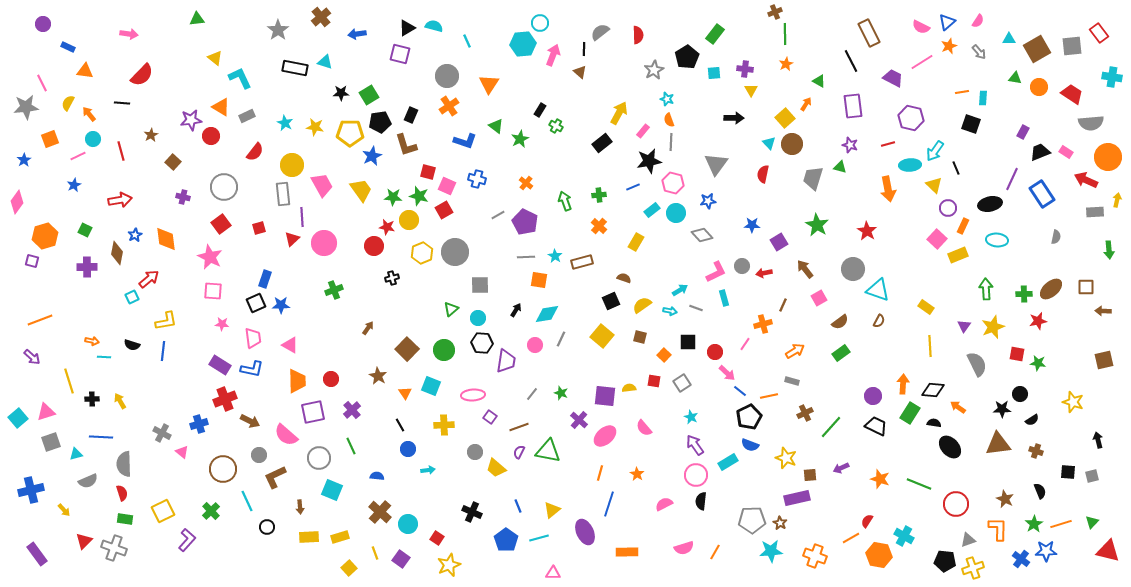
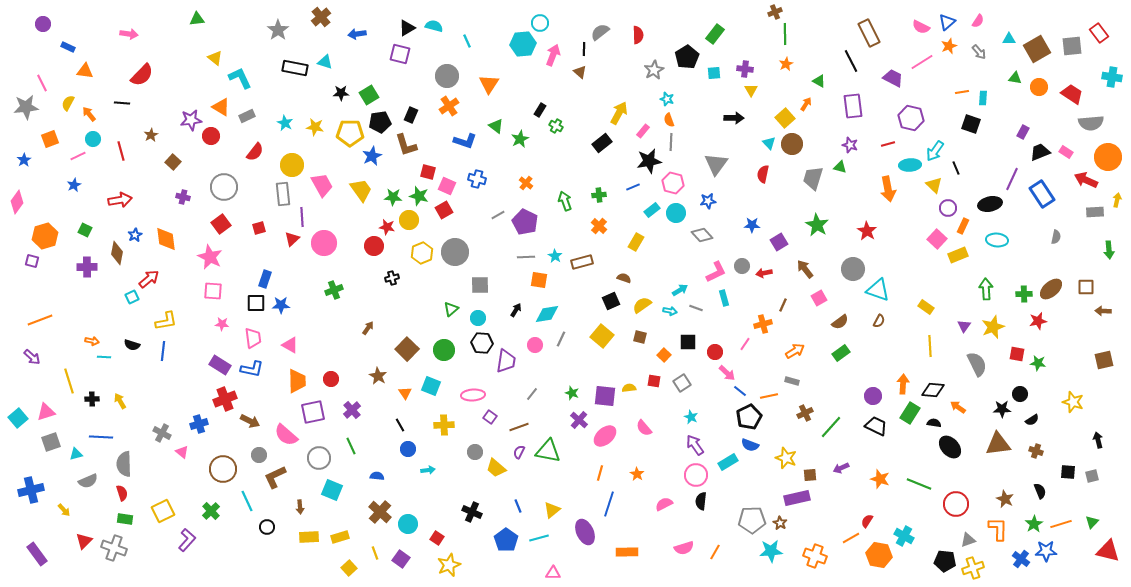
black square at (256, 303): rotated 24 degrees clockwise
green star at (561, 393): moved 11 px right
